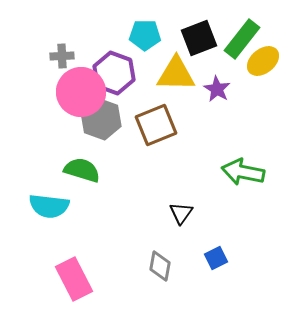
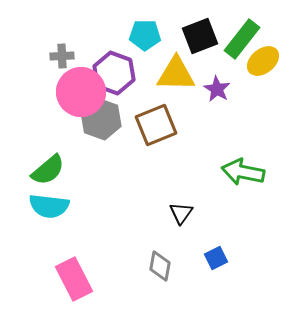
black square: moved 1 px right, 2 px up
green semicircle: moved 34 px left; rotated 123 degrees clockwise
